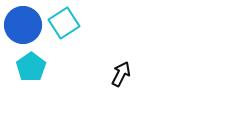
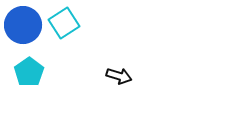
cyan pentagon: moved 2 px left, 5 px down
black arrow: moved 2 px left, 2 px down; rotated 80 degrees clockwise
